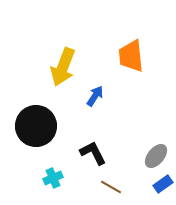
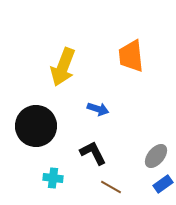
blue arrow: moved 3 px right, 13 px down; rotated 75 degrees clockwise
cyan cross: rotated 30 degrees clockwise
